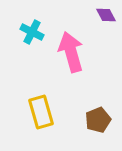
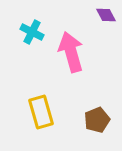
brown pentagon: moved 1 px left
